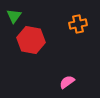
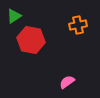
green triangle: rotated 21 degrees clockwise
orange cross: moved 1 px down
